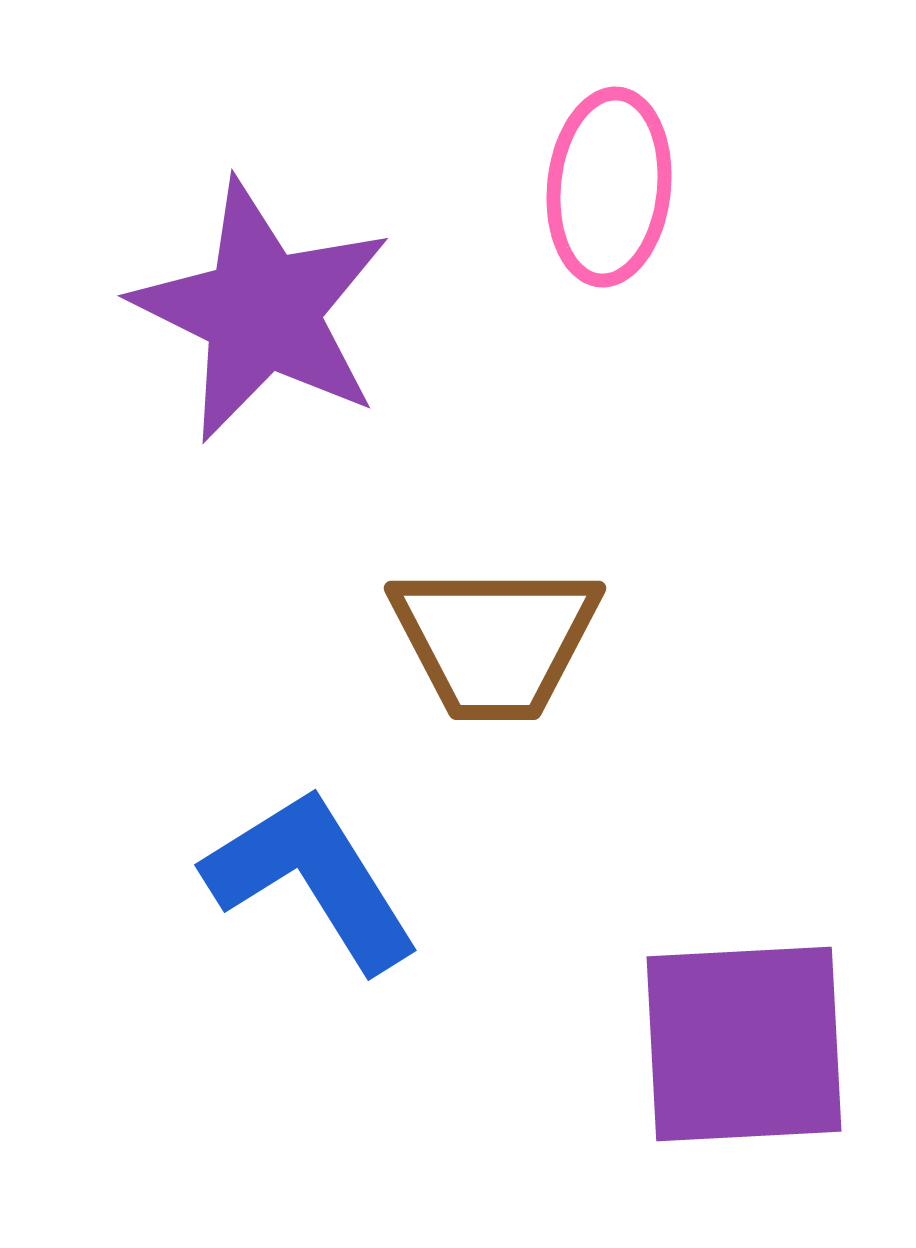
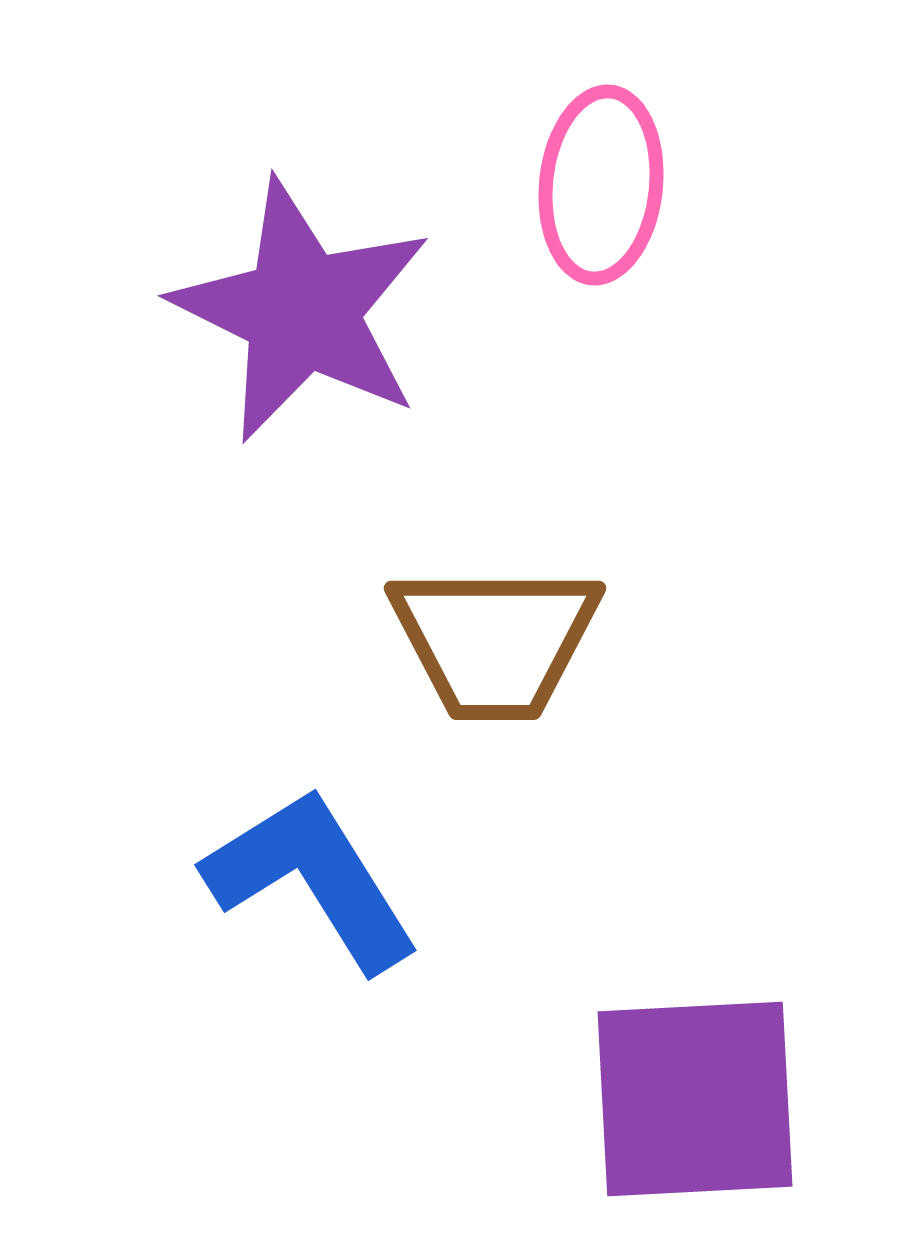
pink ellipse: moved 8 px left, 2 px up
purple star: moved 40 px right
purple square: moved 49 px left, 55 px down
